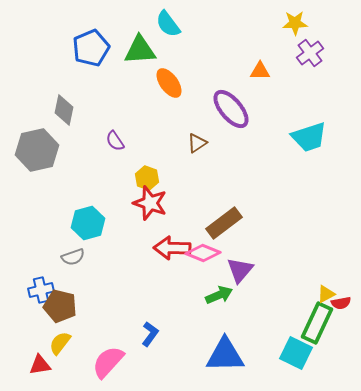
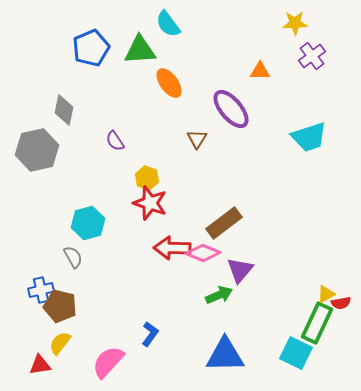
purple cross: moved 2 px right, 3 px down
brown triangle: moved 4 px up; rotated 25 degrees counterclockwise
gray semicircle: rotated 100 degrees counterclockwise
